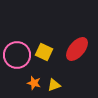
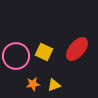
pink circle: moved 1 px left, 1 px down
orange star: moved 1 px left, 1 px down; rotated 24 degrees counterclockwise
